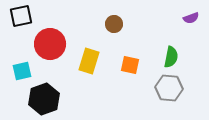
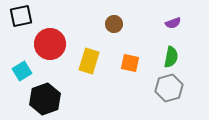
purple semicircle: moved 18 px left, 5 px down
orange square: moved 2 px up
cyan square: rotated 18 degrees counterclockwise
gray hexagon: rotated 20 degrees counterclockwise
black hexagon: moved 1 px right
